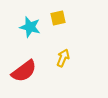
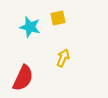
red semicircle: moved 1 px left, 7 px down; rotated 28 degrees counterclockwise
